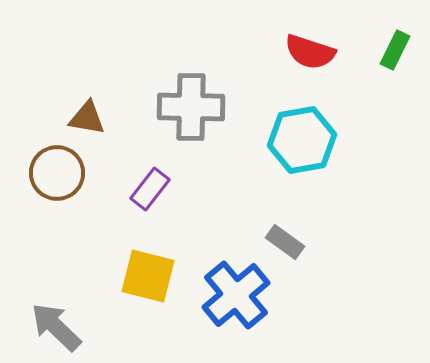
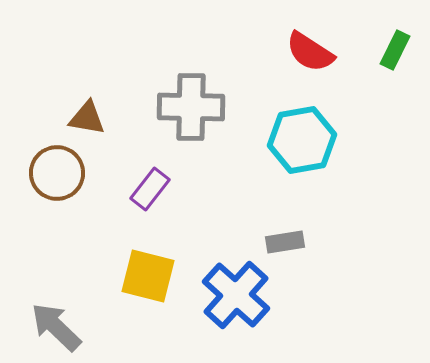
red semicircle: rotated 15 degrees clockwise
gray rectangle: rotated 45 degrees counterclockwise
blue cross: rotated 8 degrees counterclockwise
